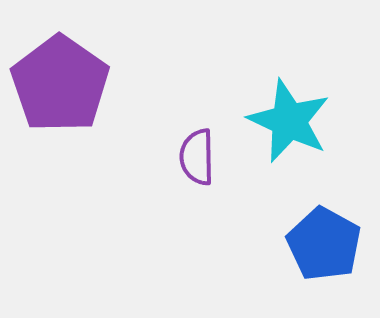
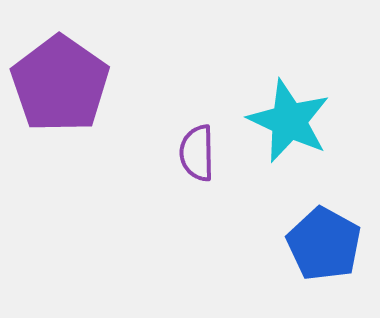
purple semicircle: moved 4 px up
